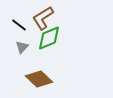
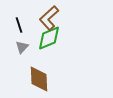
brown L-shape: moved 6 px right; rotated 10 degrees counterclockwise
black line: rotated 35 degrees clockwise
brown diamond: rotated 44 degrees clockwise
